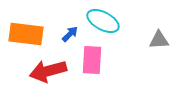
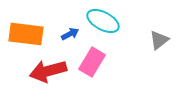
blue arrow: rotated 18 degrees clockwise
gray triangle: rotated 35 degrees counterclockwise
pink rectangle: moved 2 px down; rotated 28 degrees clockwise
